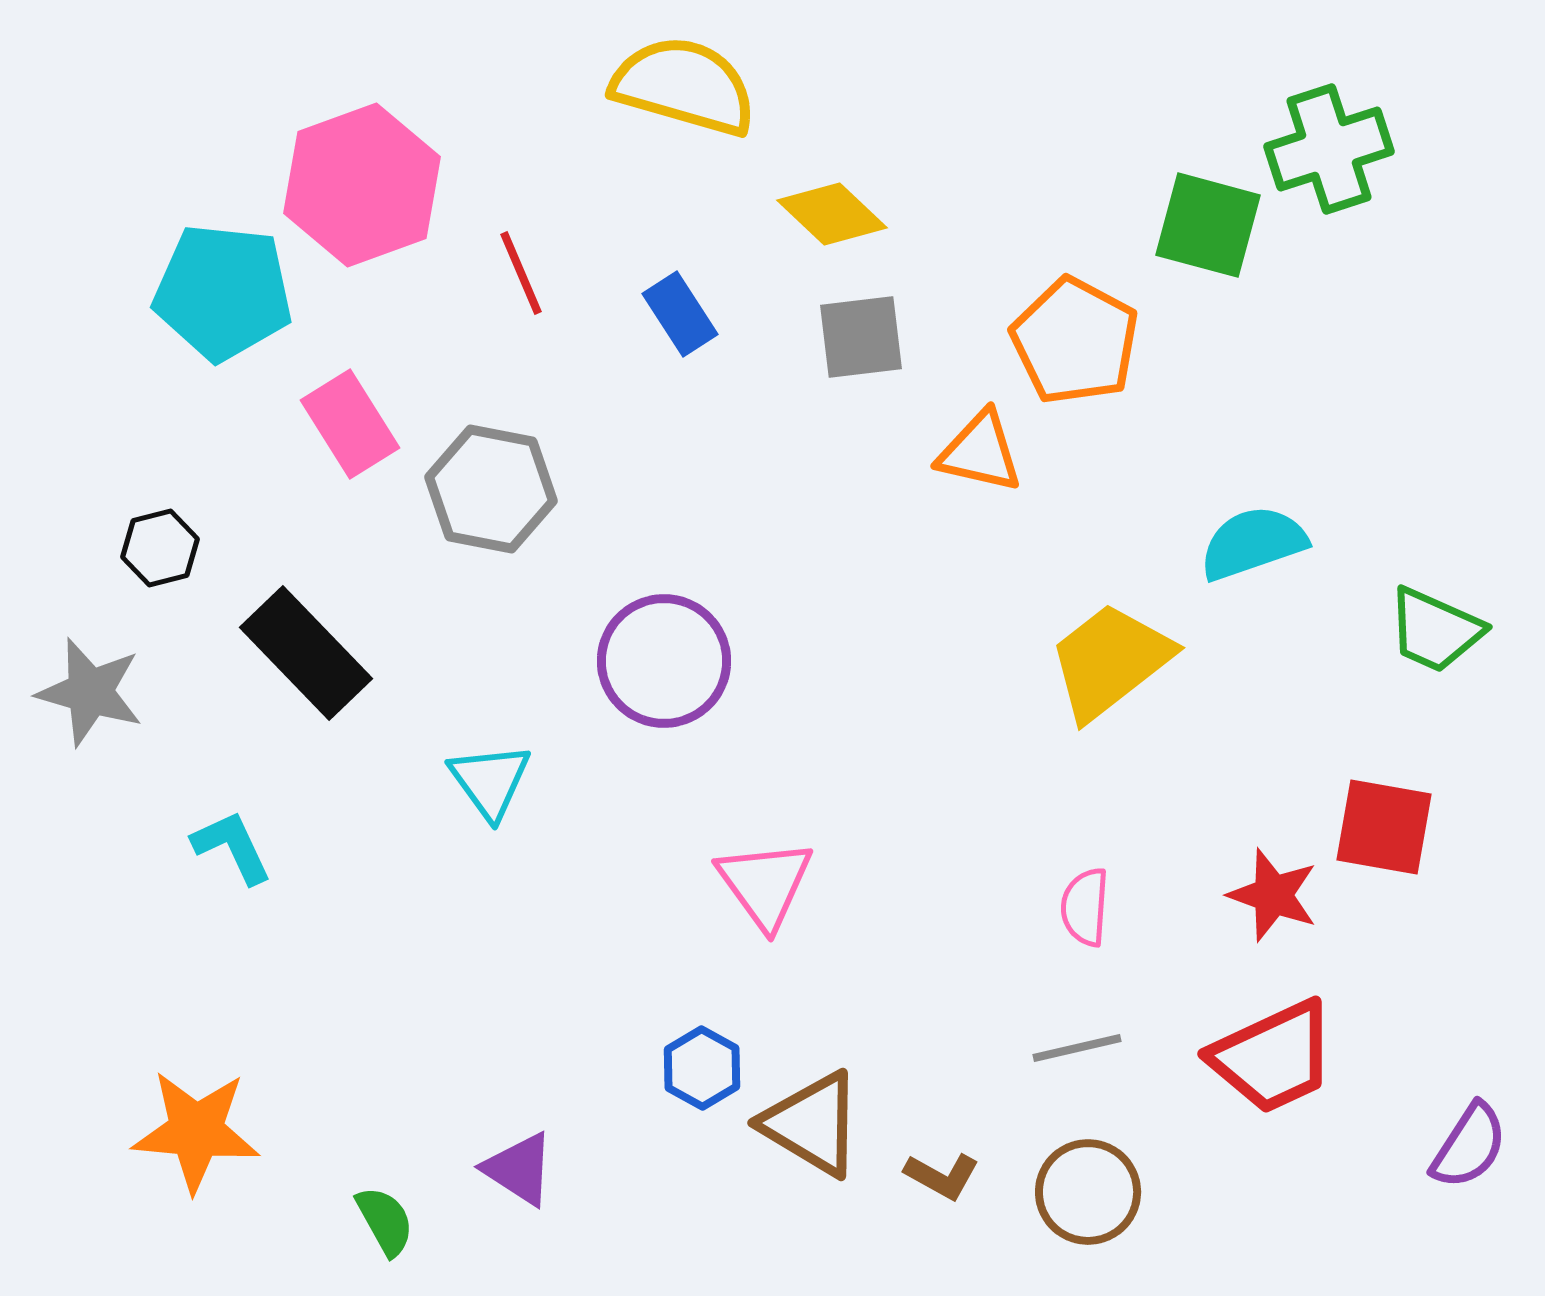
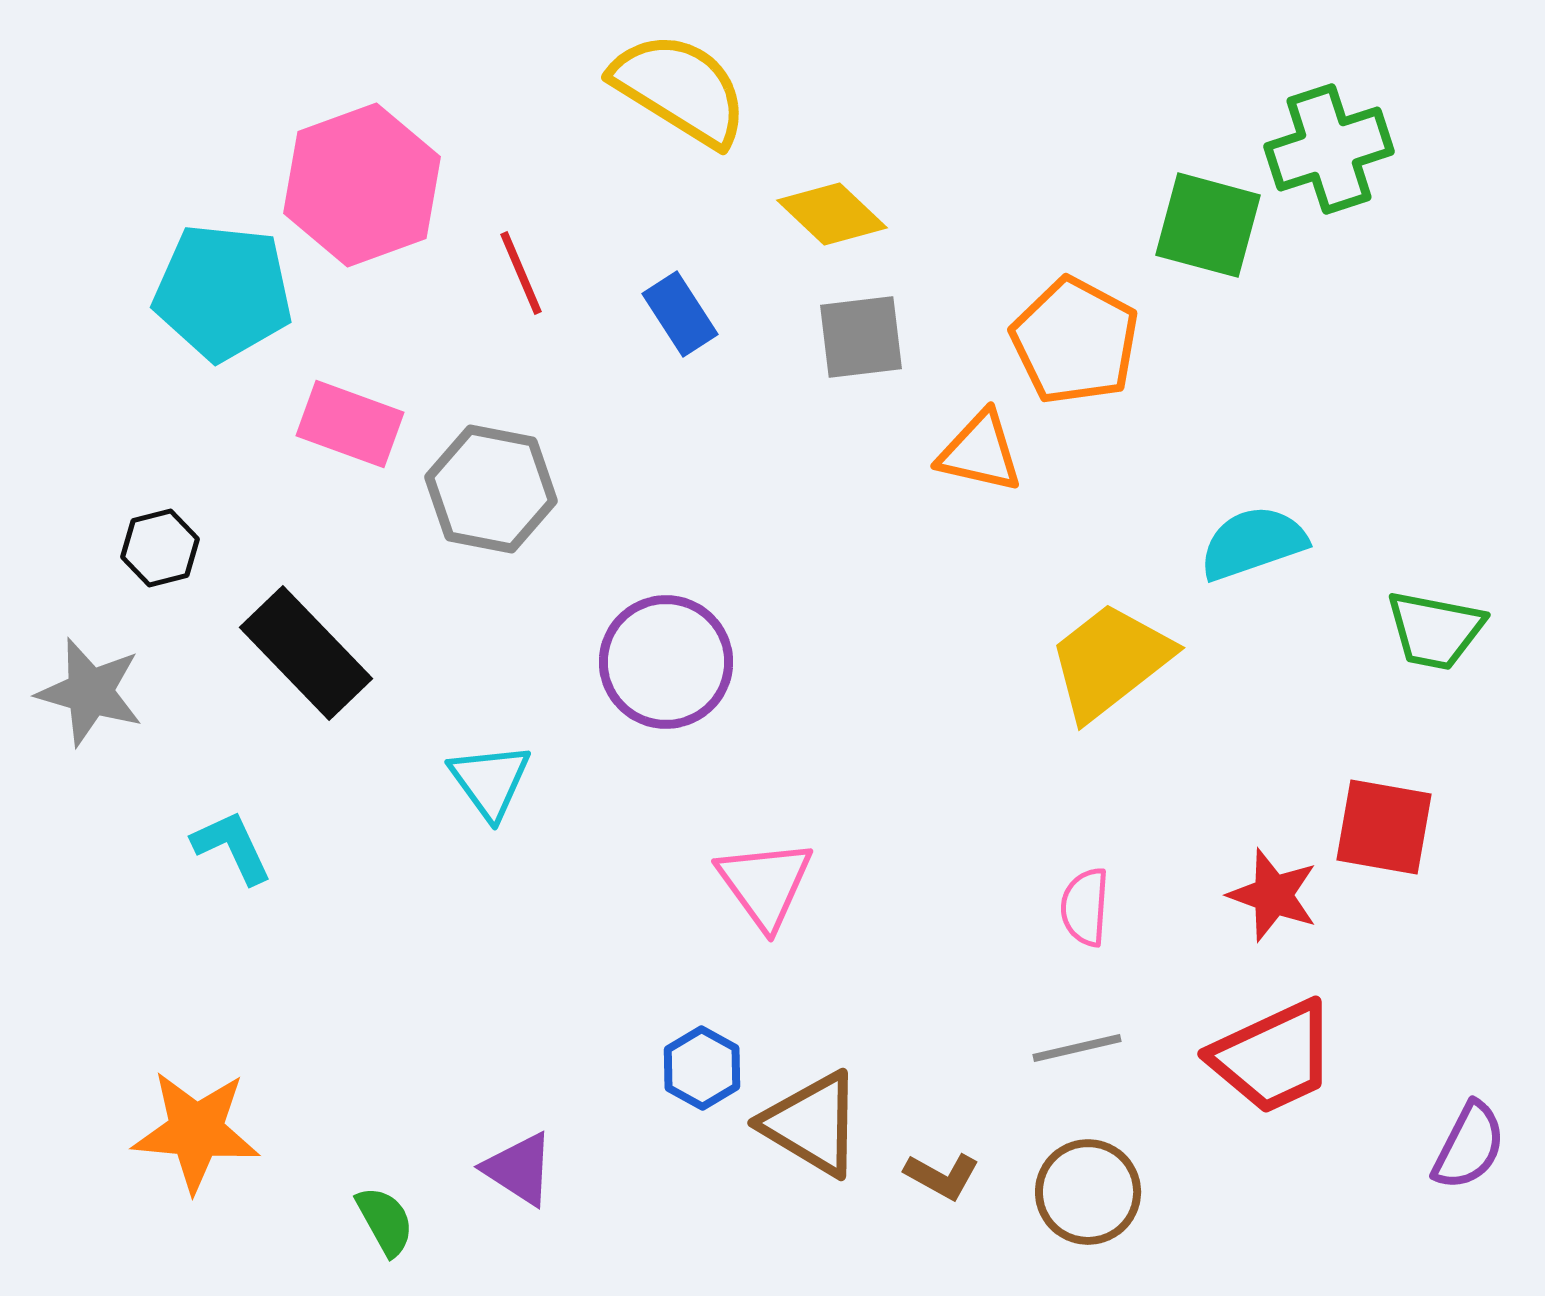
yellow semicircle: moved 4 px left, 3 px down; rotated 16 degrees clockwise
pink rectangle: rotated 38 degrees counterclockwise
green trapezoid: rotated 13 degrees counterclockwise
purple circle: moved 2 px right, 1 px down
purple semicircle: rotated 6 degrees counterclockwise
